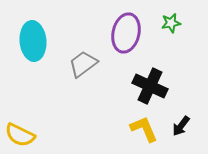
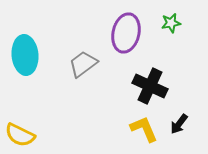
cyan ellipse: moved 8 px left, 14 px down
black arrow: moved 2 px left, 2 px up
